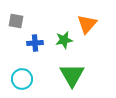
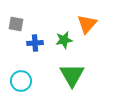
gray square: moved 3 px down
cyan circle: moved 1 px left, 2 px down
